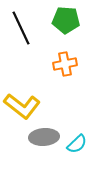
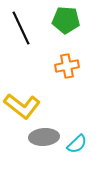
orange cross: moved 2 px right, 2 px down
